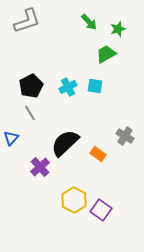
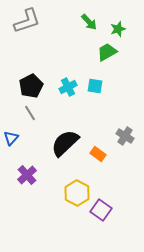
green trapezoid: moved 1 px right, 2 px up
purple cross: moved 13 px left, 8 px down
yellow hexagon: moved 3 px right, 7 px up
